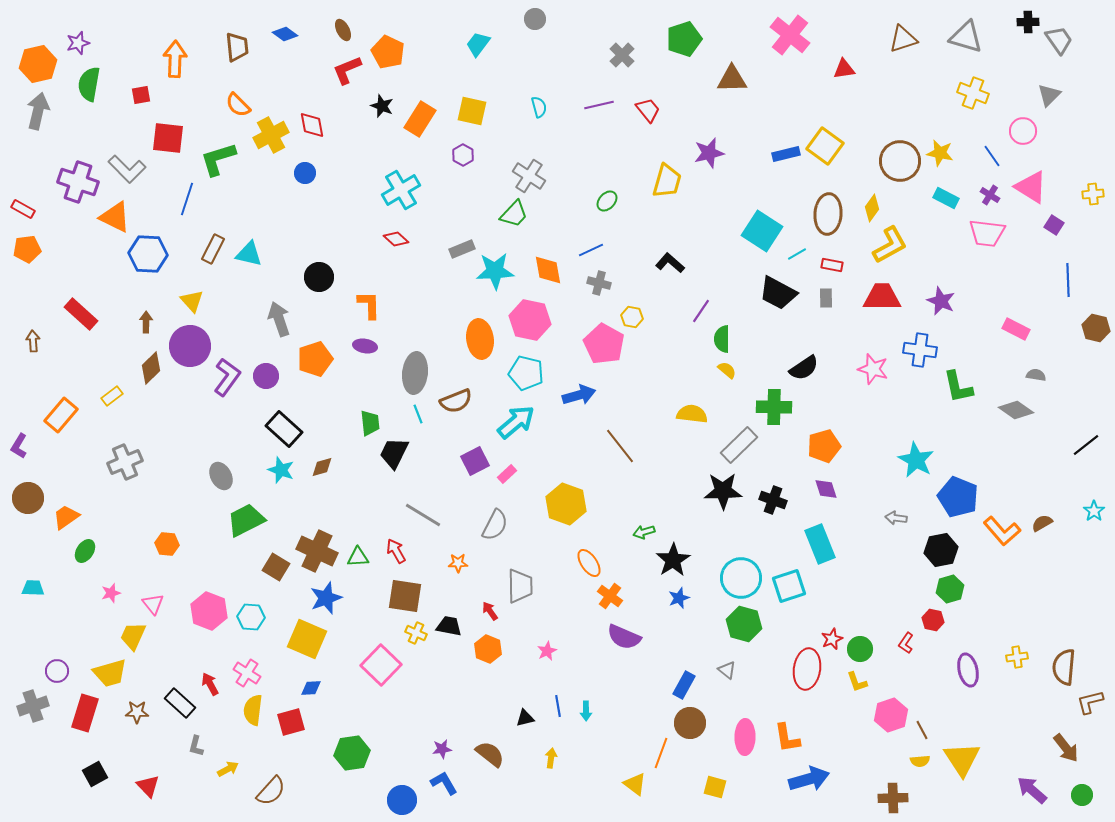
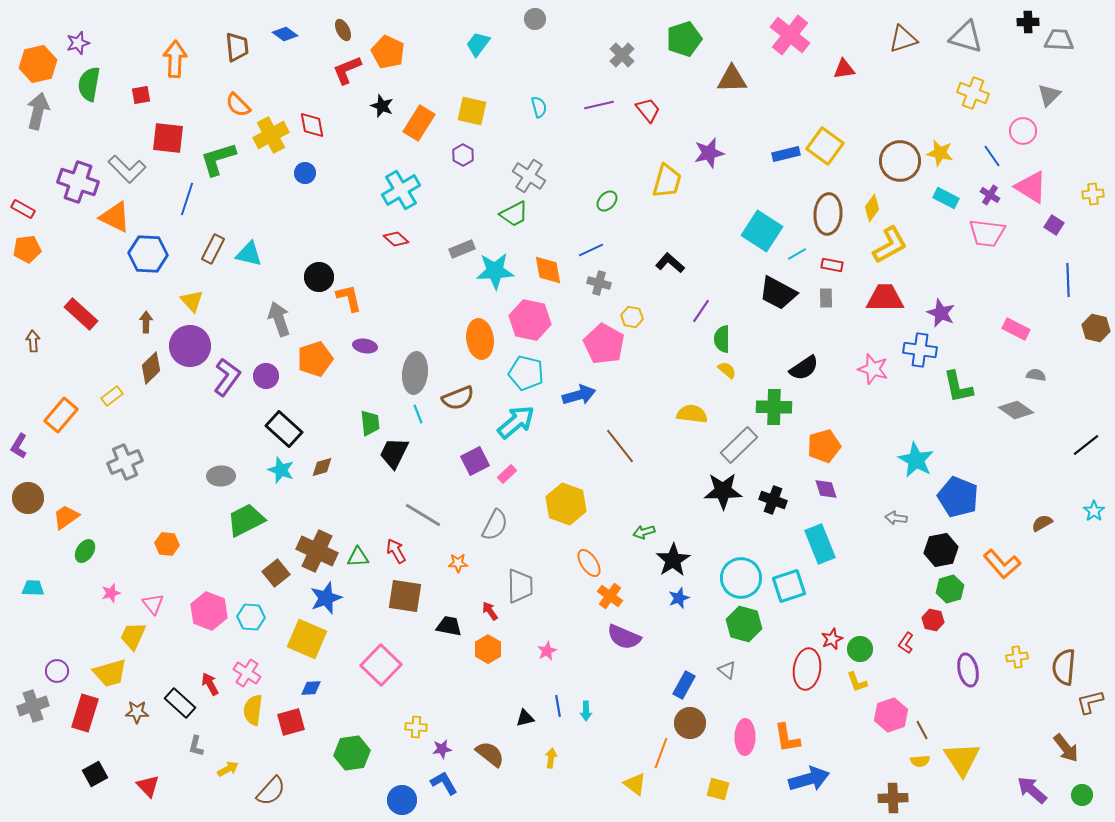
gray trapezoid at (1059, 40): rotated 52 degrees counterclockwise
orange rectangle at (420, 119): moved 1 px left, 4 px down
green trapezoid at (514, 214): rotated 20 degrees clockwise
red trapezoid at (882, 297): moved 3 px right, 1 px down
purple star at (941, 301): moved 12 px down
orange L-shape at (369, 305): moved 20 px left, 7 px up; rotated 12 degrees counterclockwise
brown semicircle at (456, 401): moved 2 px right, 3 px up
gray ellipse at (221, 476): rotated 64 degrees counterclockwise
orange L-shape at (1002, 531): moved 33 px down
brown square at (276, 567): moved 6 px down; rotated 20 degrees clockwise
yellow cross at (416, 633): moved 94 px down; rotated 20 degrees counterclockwise
orange hexagon at (488, 649): rotated 8 degrees clockwise
yellow square at (715, 787): moved 3 px right, 2 px down
